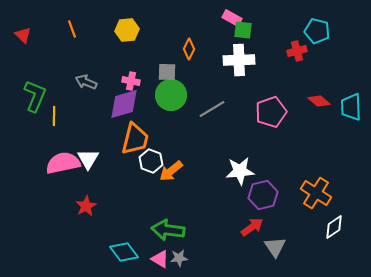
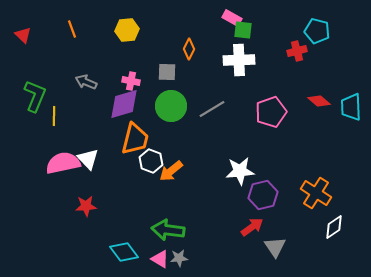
green circle: moved 11 px down
white triangle: rotated 15 degrees counterclockwise
red star: rotated 25 degrees clockwise
